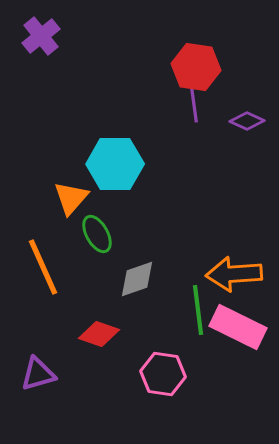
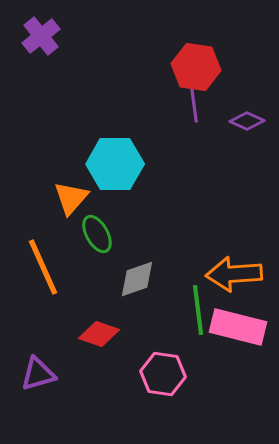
pink rectangle: rotated 12 degrees counterclockwise
